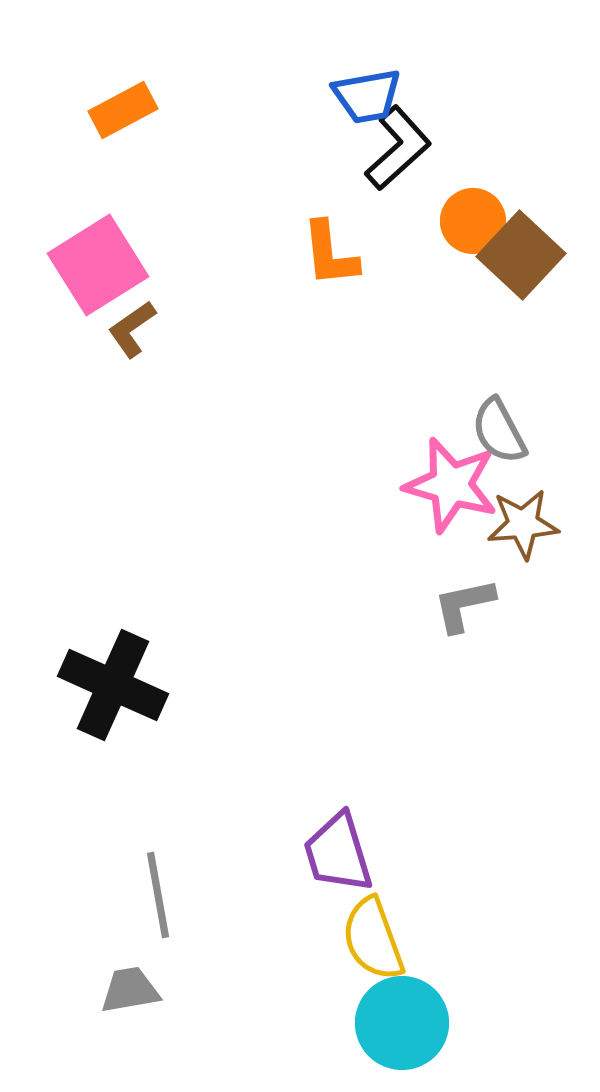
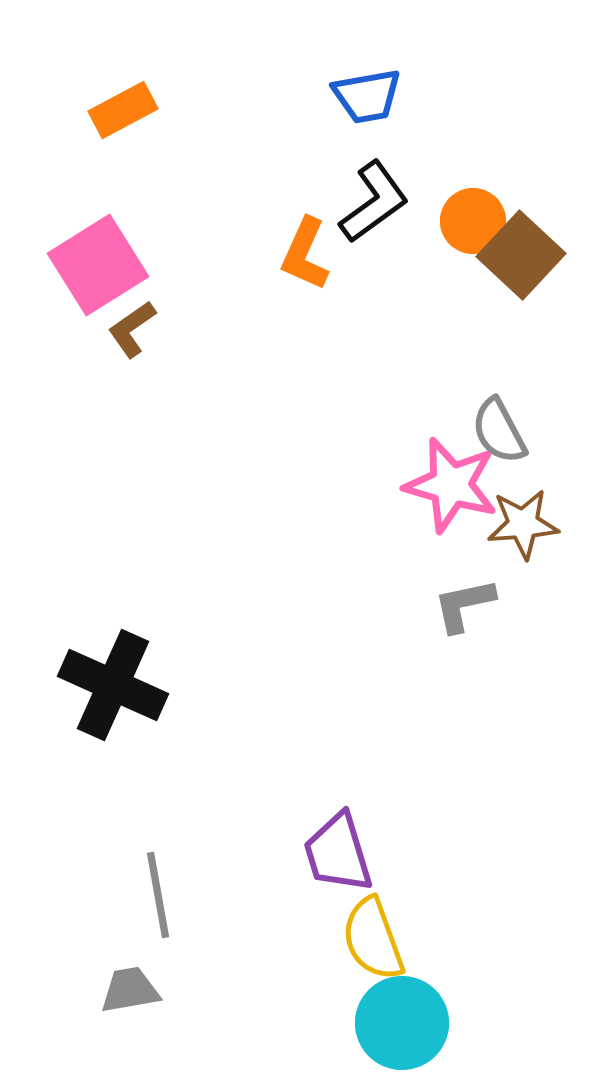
black L-shape: moved 24 px left, 54 px down; rotated 6 degrees clockwise
orange L-shape: moved 25 px left; rotated 30 degrees clockwise
